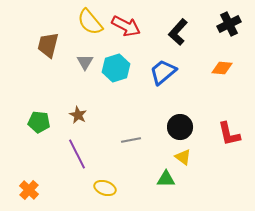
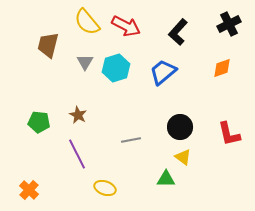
yellow semicircle: moved 3 px left
orange diamond: rotated 25 degrees counterclockwise
